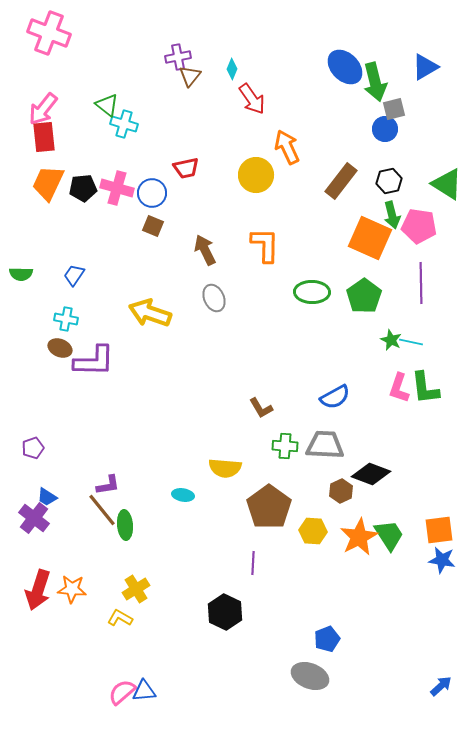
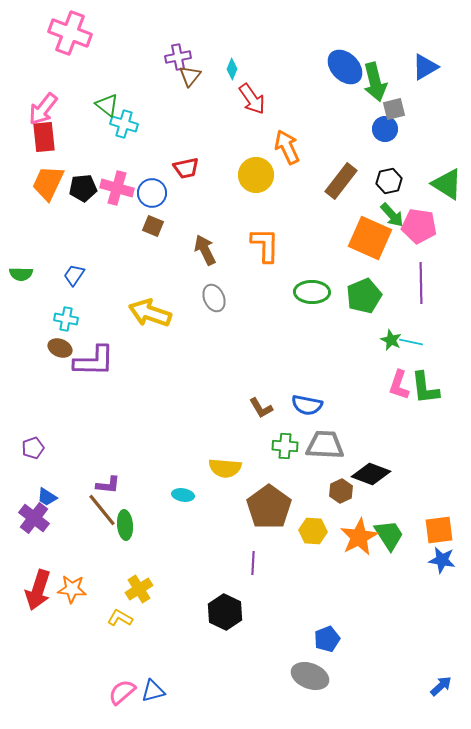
pink cross at (49, 33): moved 21 px right
green arrow at (392, 215): rotated 28 degrees counterclockwise
green pentagon at (364, 296): rotated 12 degrees clockwise
pink L-shape at (399, 388): moved 3 px up
blue semicircle at (335, 397): moved 28 px left, 8 px down; rotated 40 degrees clockwise
purple L-shape at (108, 485): rotated 15 degrees clockwise
yellow cross at (136, 589): moved 3 px right
blue triangle at (144, 691): moved 9 px right; rotated 10 degrees counterclockwise
